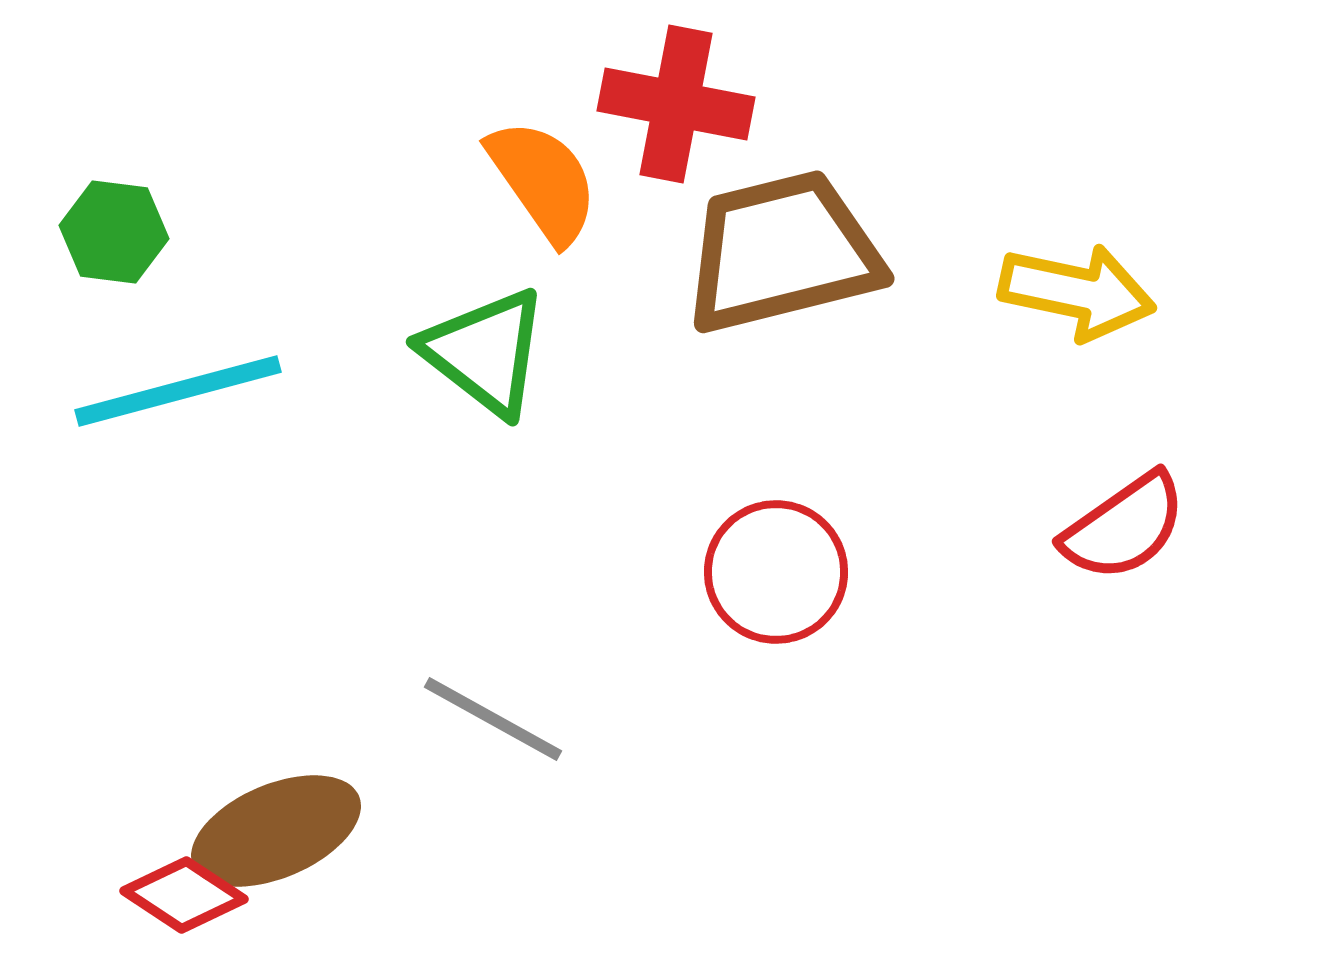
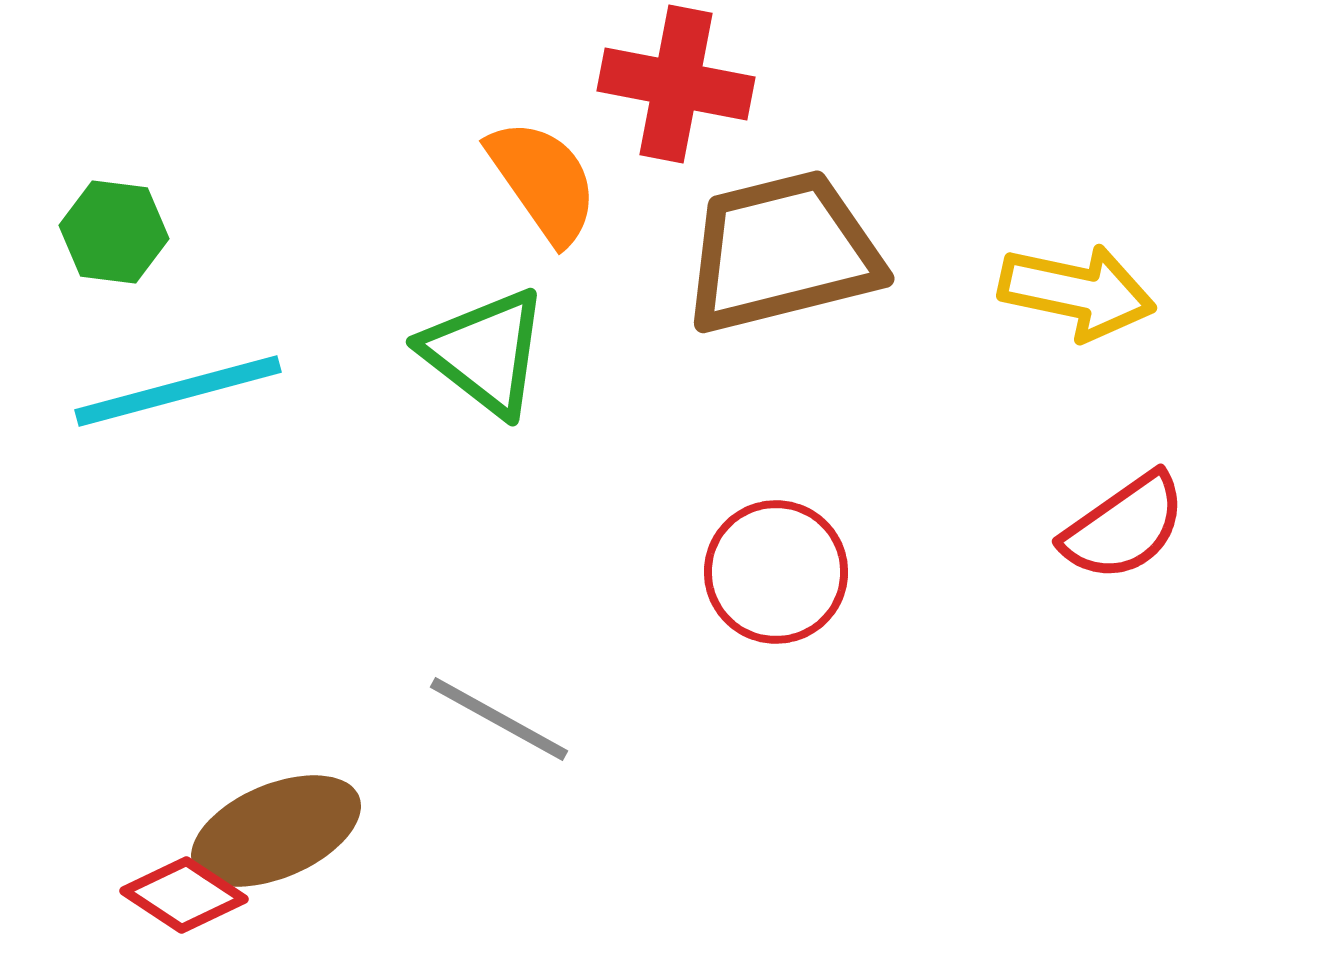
red cross: moved 20 px up
gray line: moved 6 px right
